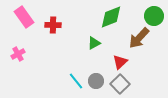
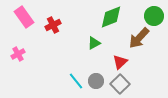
red cross: rotated 28 degrees counterclockwise
